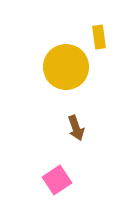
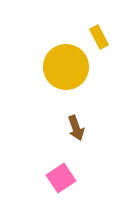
yellow rectangle: rotated 20 degrees counterclockwise
pink square: moved 4 px right, 2 px up
